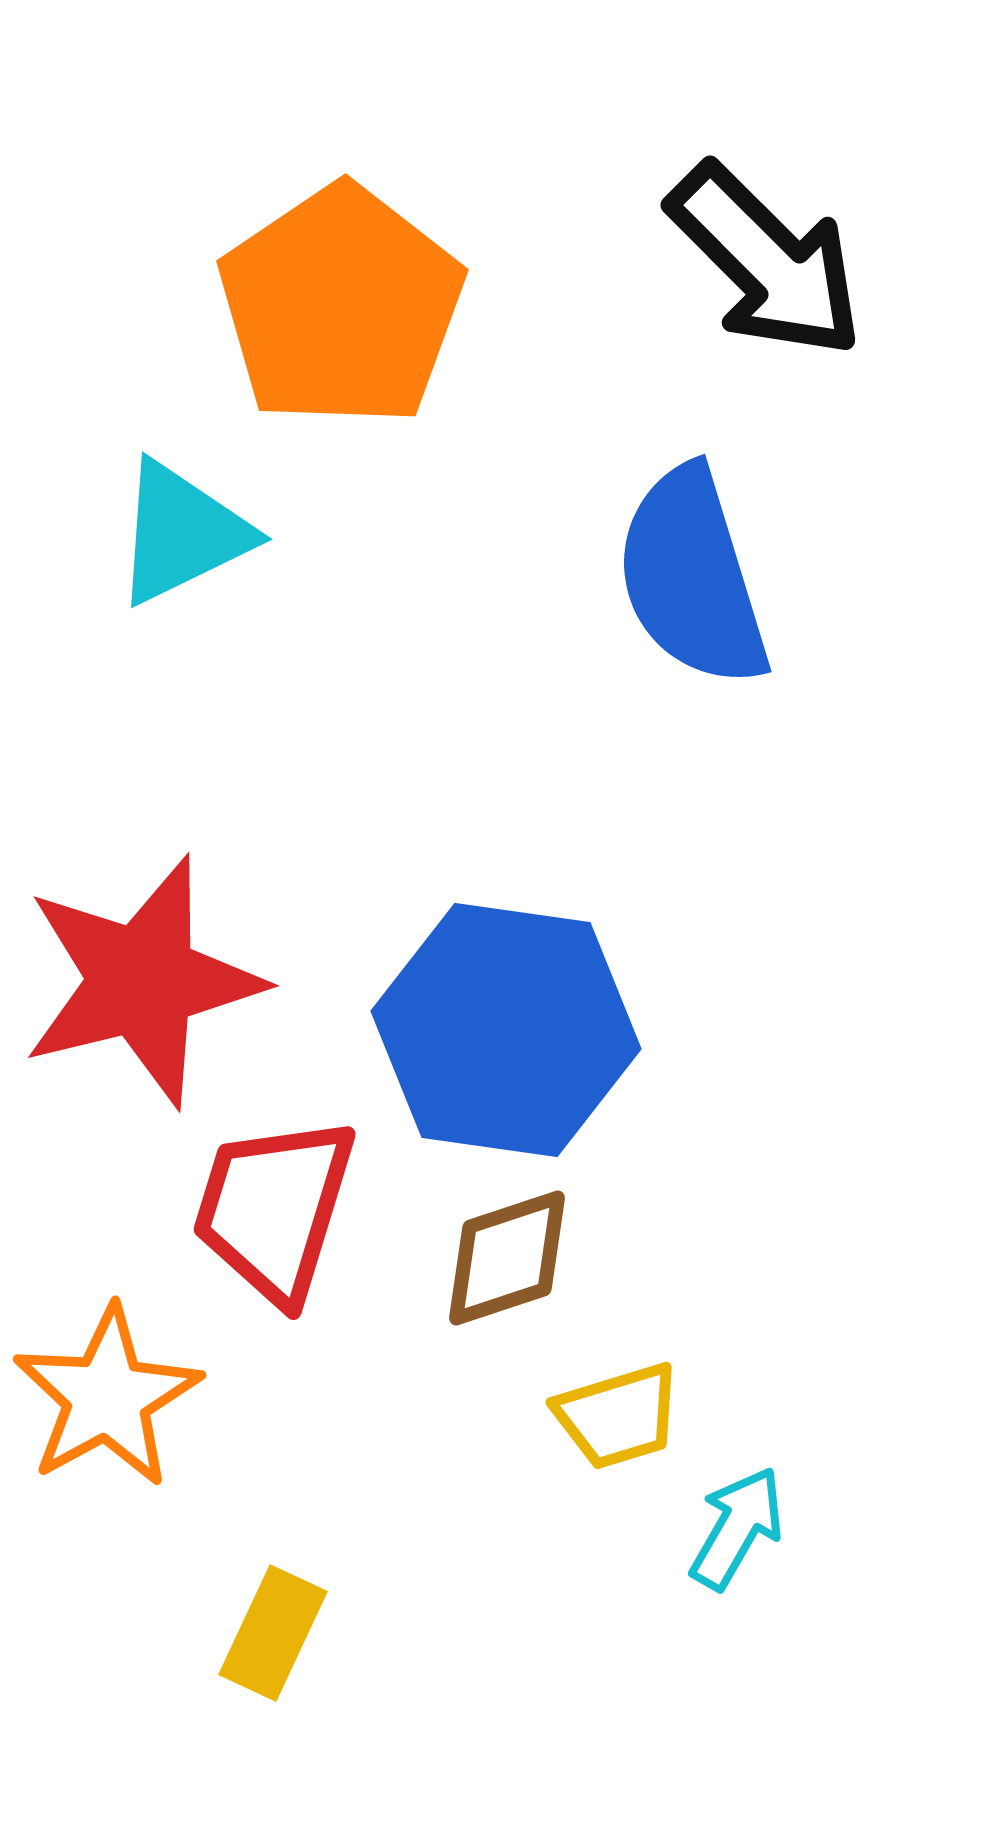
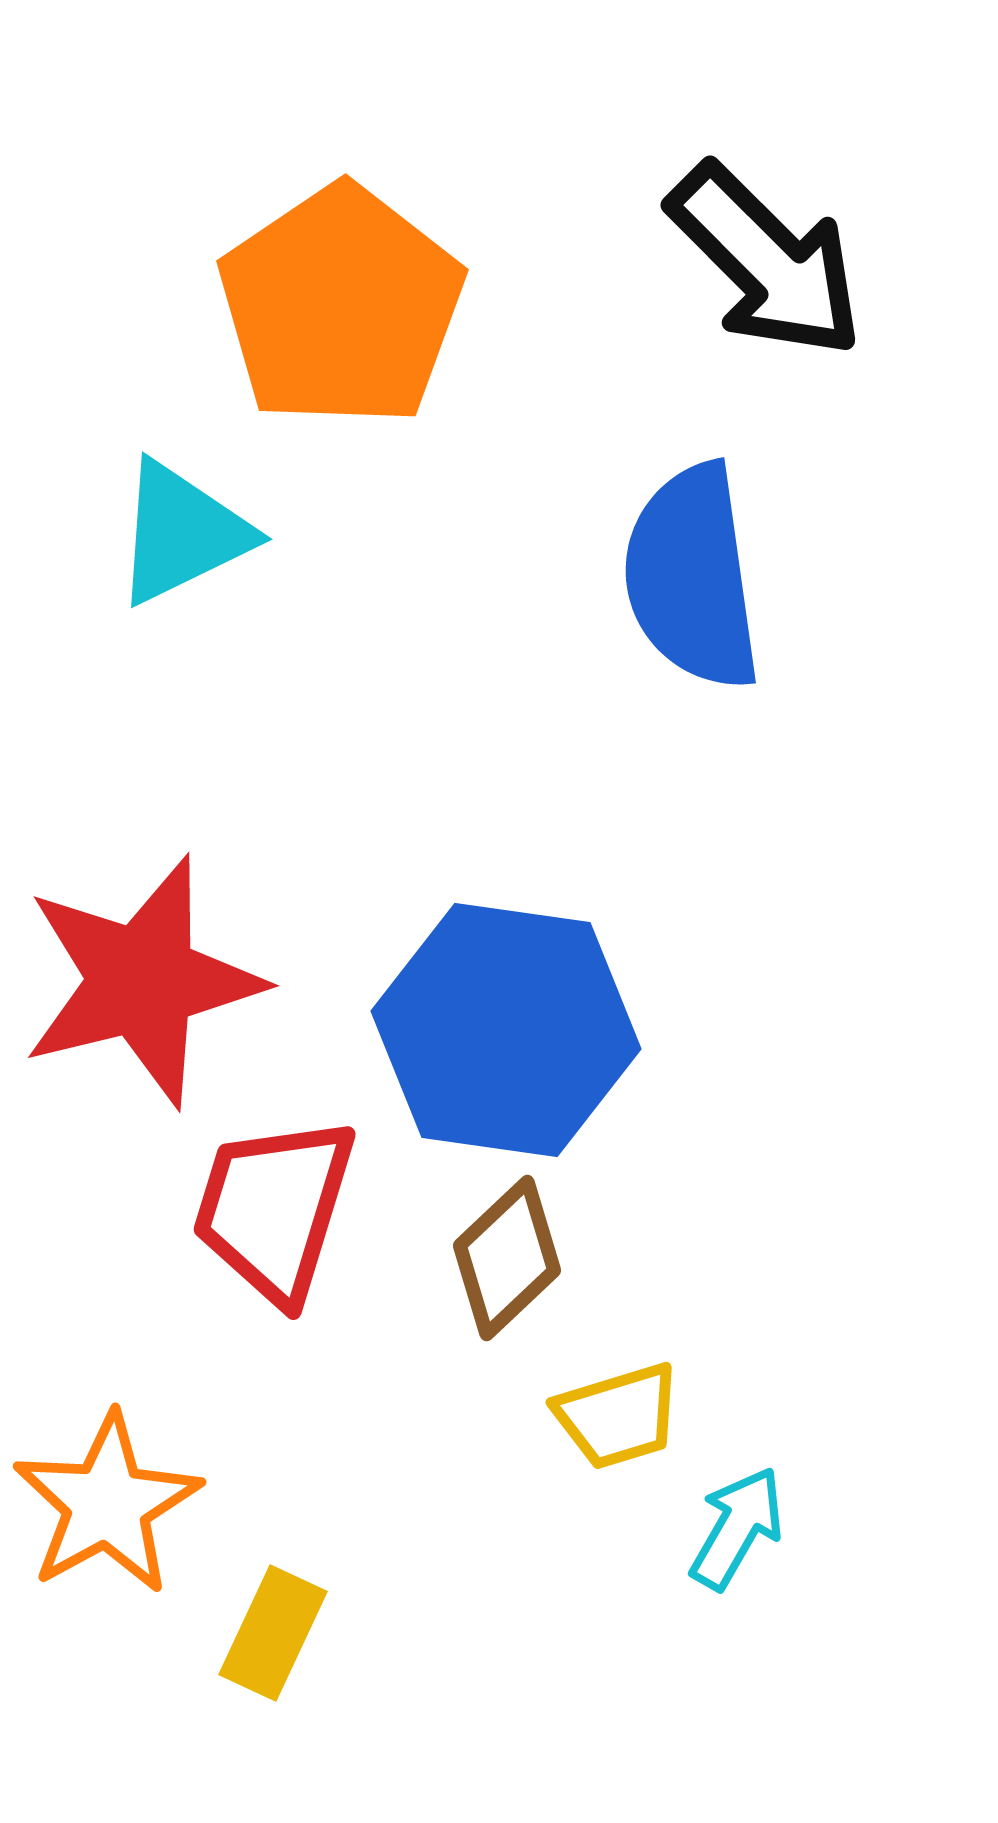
blue semicircle: rotated 9 degrees clockwise
brown diamond: rotated 25 degrees counterclockwise
orange star: moved 107 px down
